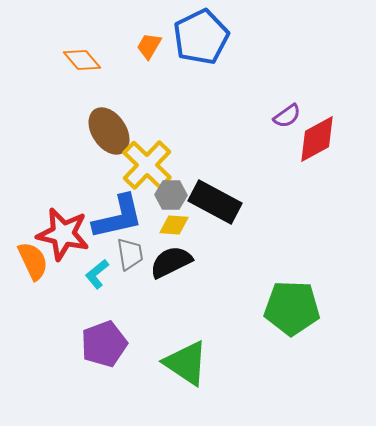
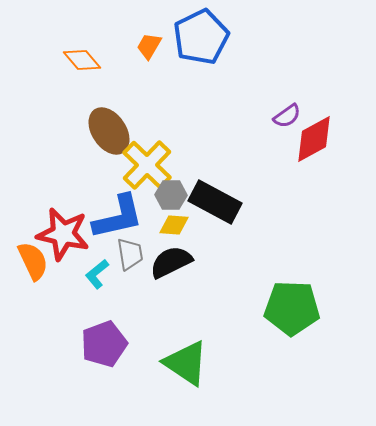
red diamond: moved 3 px left
